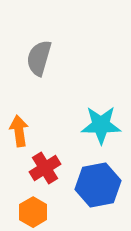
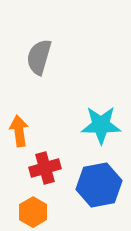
gray semicircle: moved 1 px up
red cross: rotated 16 degrees clockwise
blue hexagon: moved 1 px right
